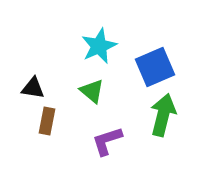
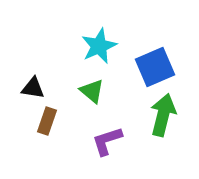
brown rectangle: rotated 8 degrees clockwise
